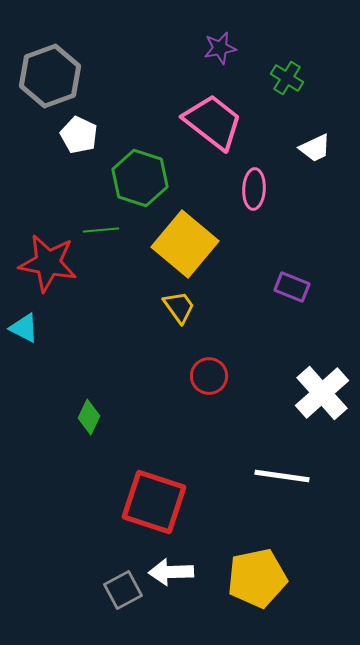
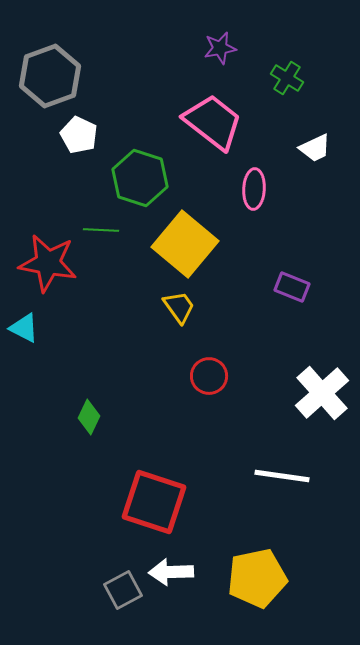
green line: rotated 8 degrees clockwise
